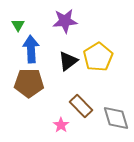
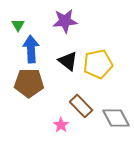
yellow pentagon: moved 7 px down; rotated 20 degrees clockwise
black triangle: rotated 45 degrees counterclockwise
gray diamond: rotated 12 degrees counterclockwise
